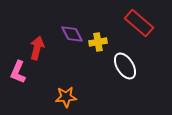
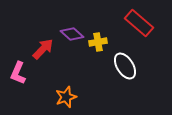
purple diamond: rotated 20 degrees counterclockwise
red arrow: moved 6 px right, 1 px down; rotated 30 degrees clockwise
pink L-shape: moved 1 px down
orange star: rotated 15 degrees counterclockwise
